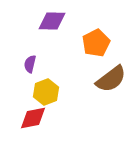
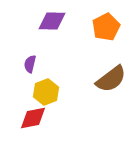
orange pentagon: moved 10 px right, 16 px up
